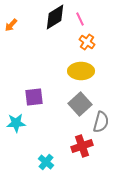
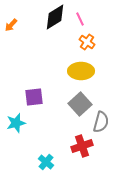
cyan star: rotated 12 degrees counterclockwise
